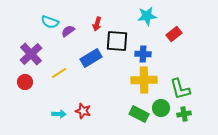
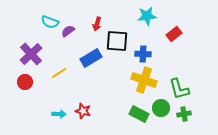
yellow cross: rotated 20 degrees clockwise
green L-shape: moved 1 px left
